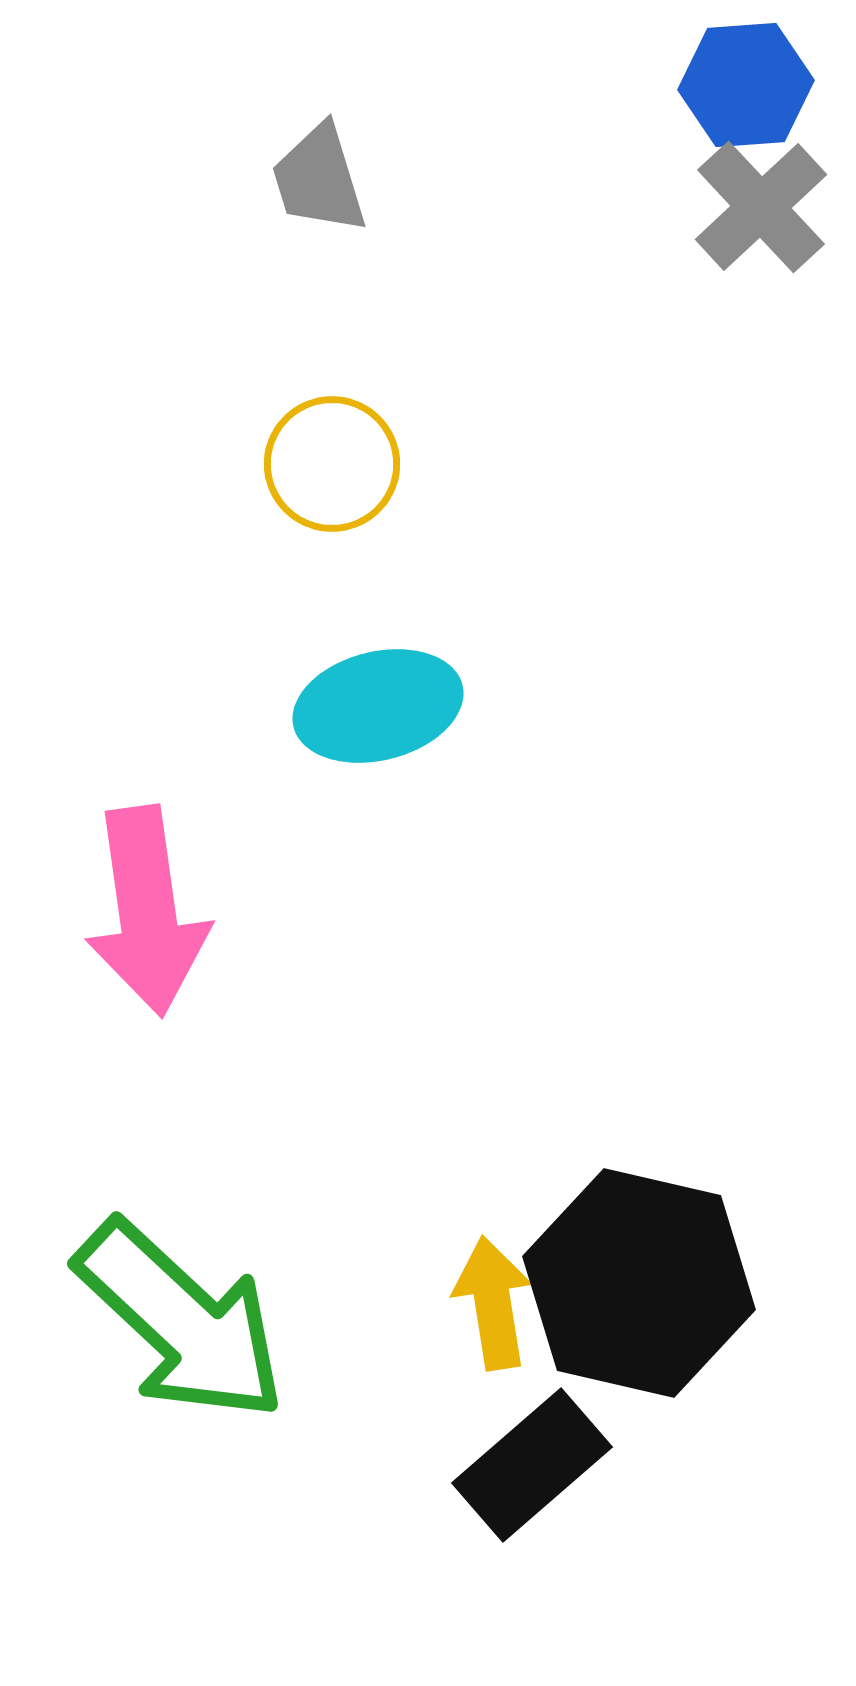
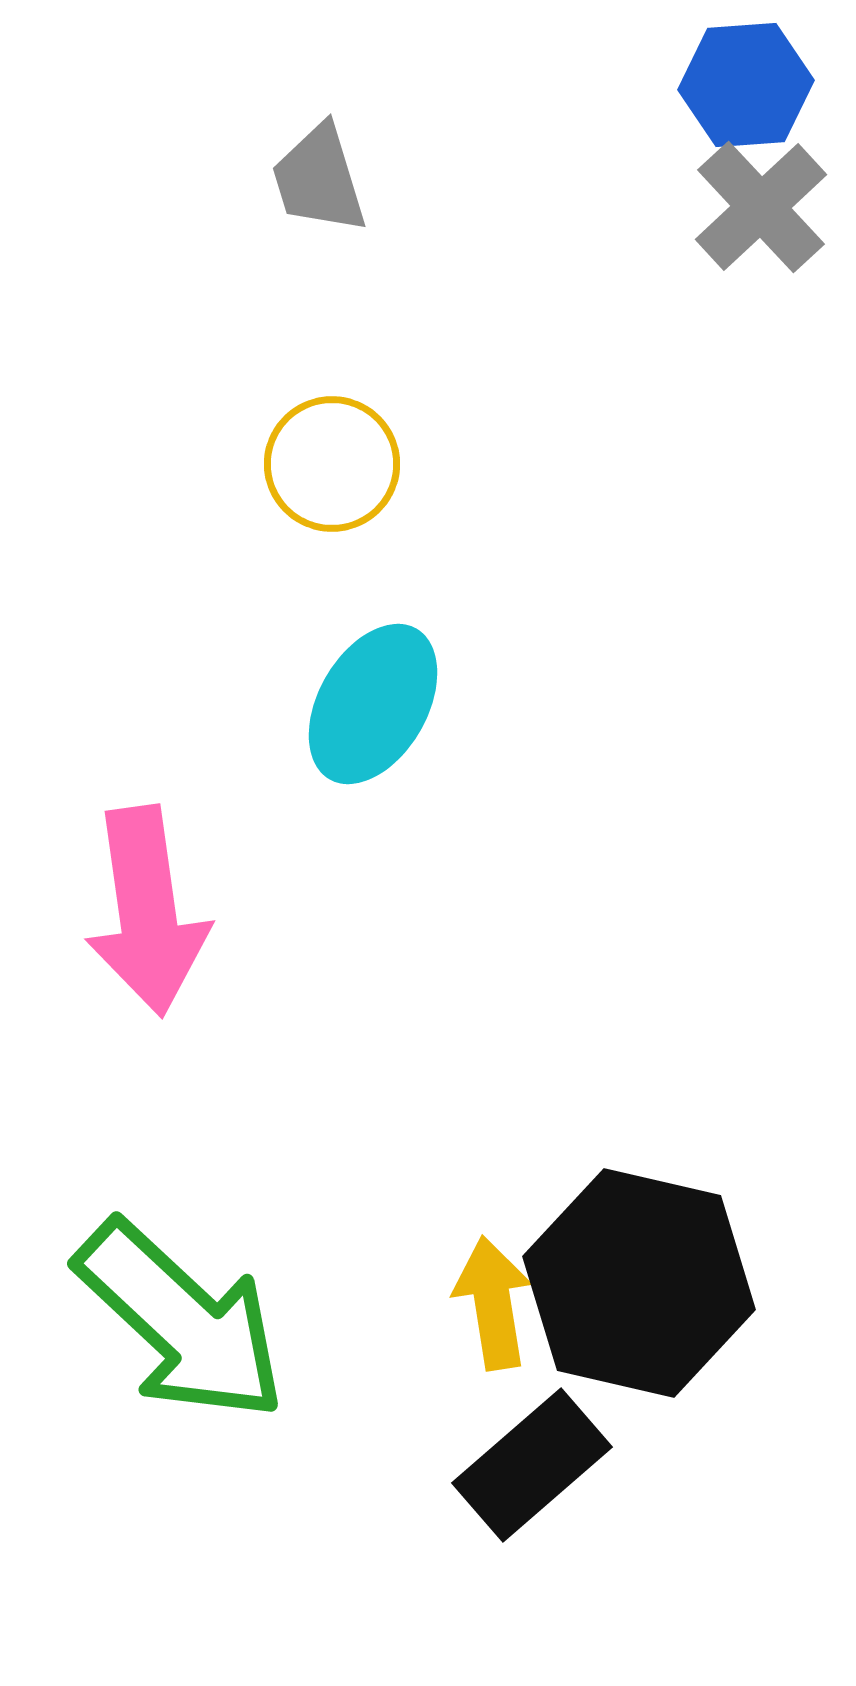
cyan ellipse: moved 5 px left, 2 px up; rotated 46 degrees counterclockwise
